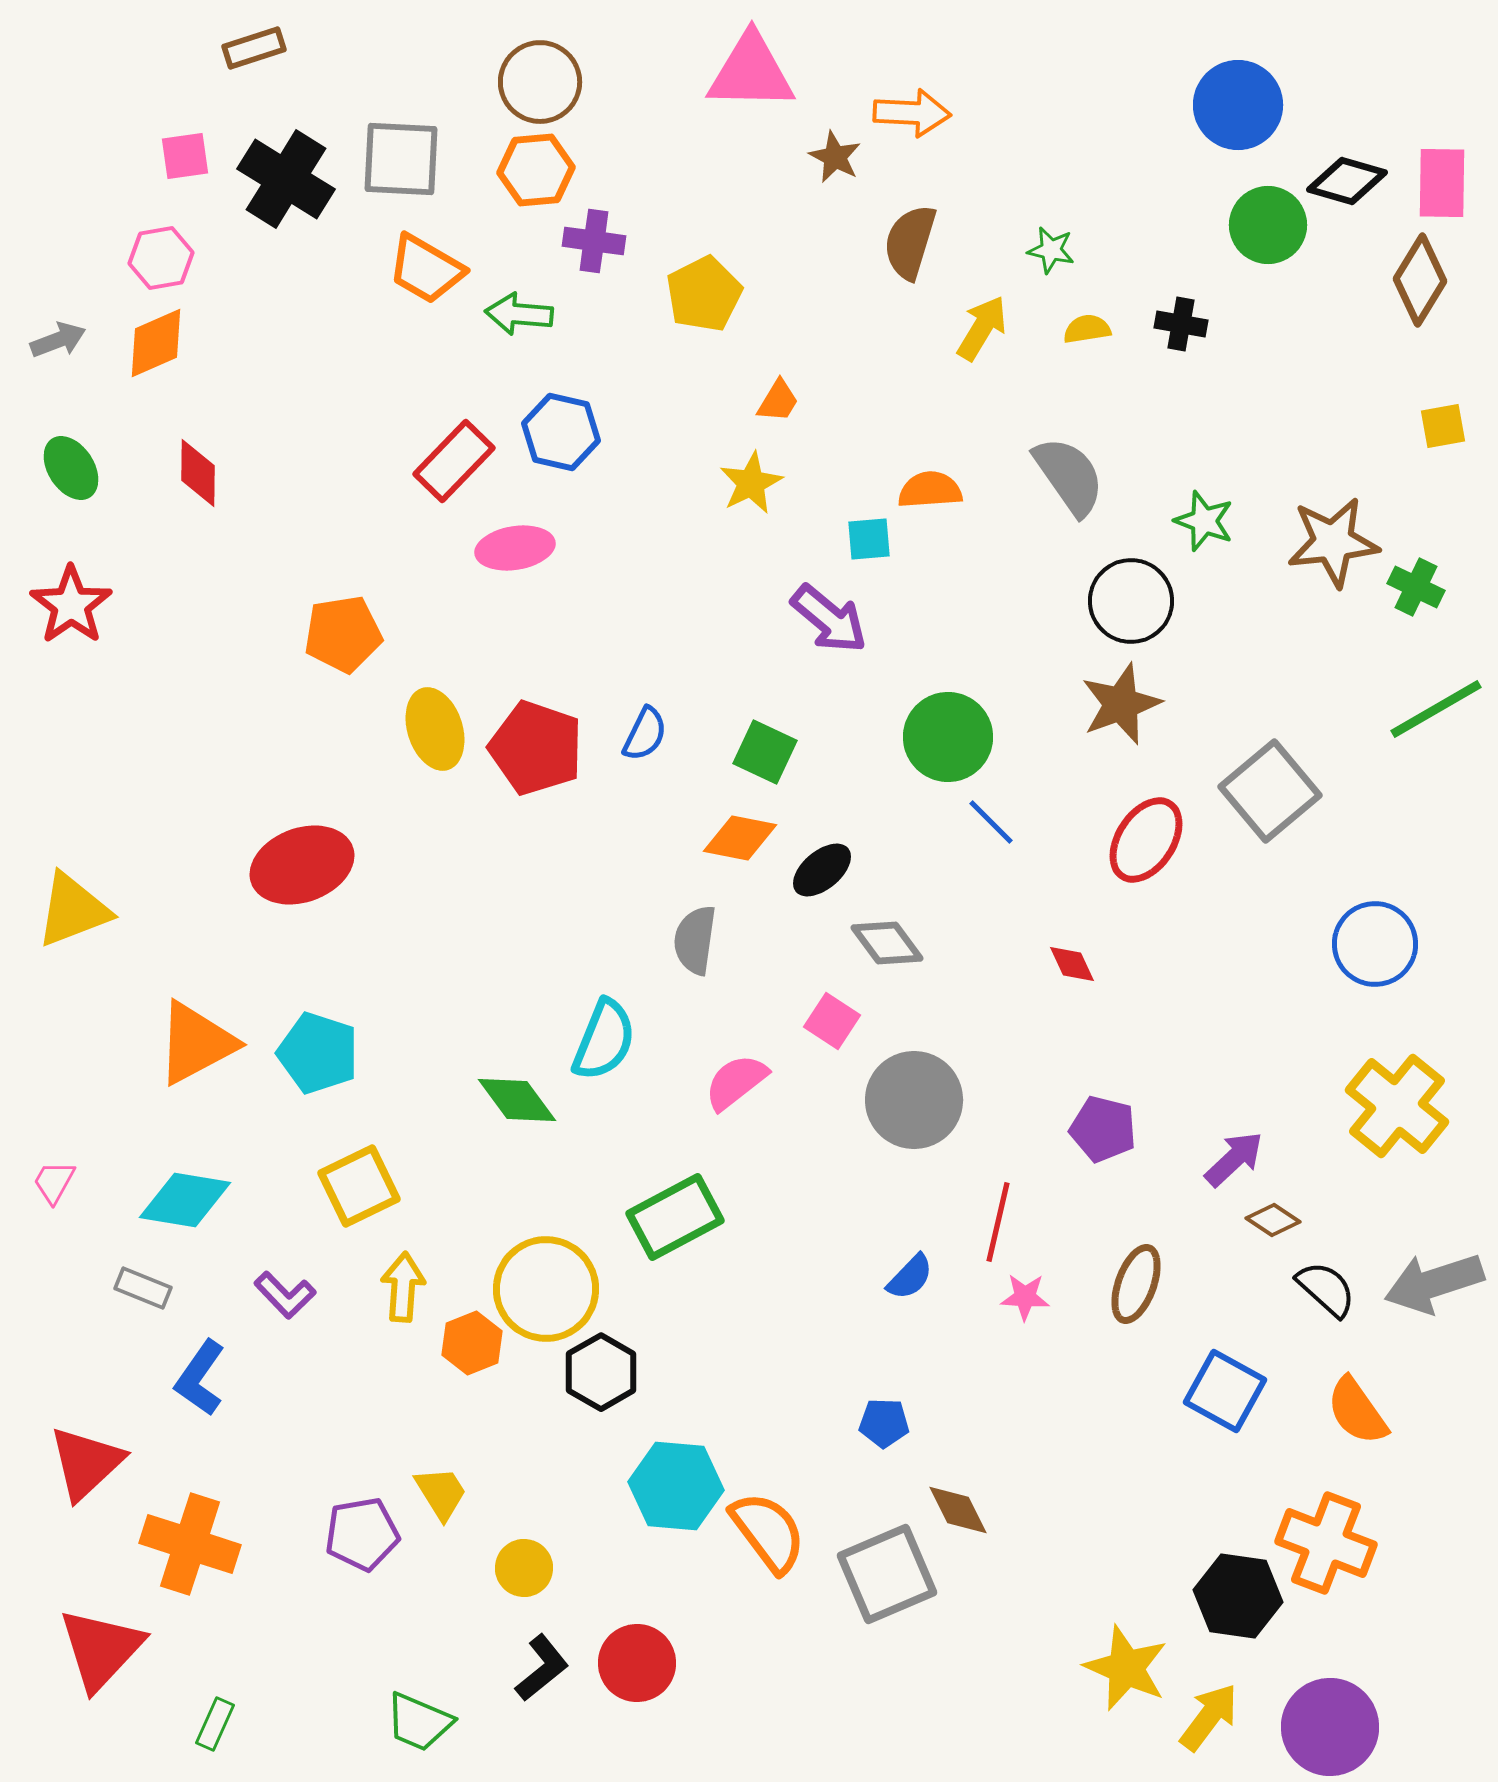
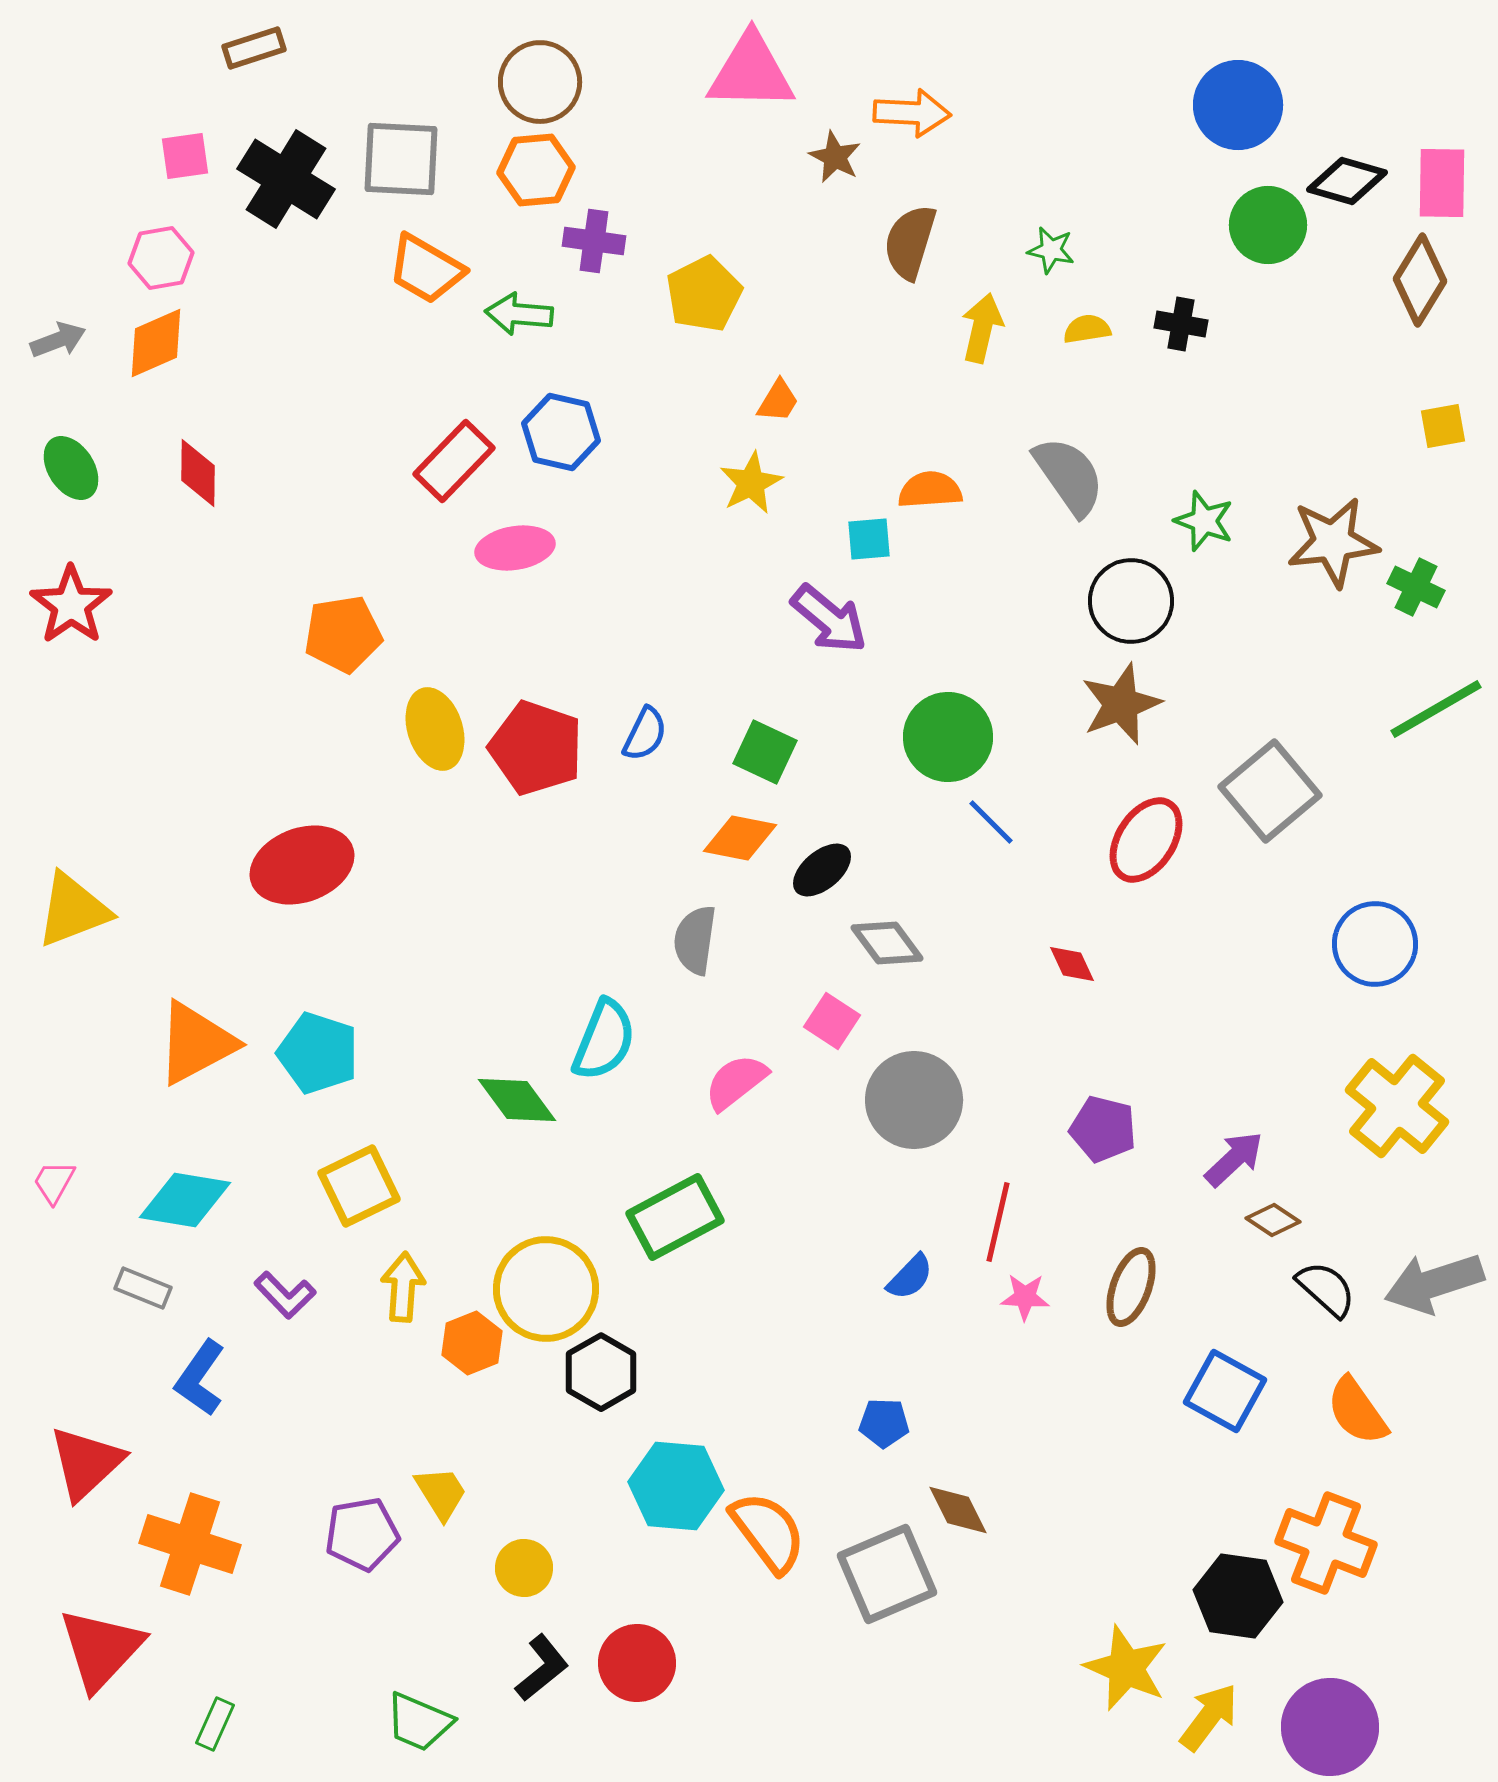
yellow arrow at (982, 328): rotated 18 degrees counterclockwise
brown ellipse at (1136, 1284): moved 5 px left, 3 px down
